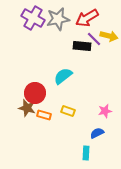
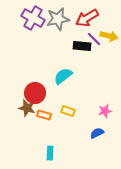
cyan rectangle: moved 36 px left
